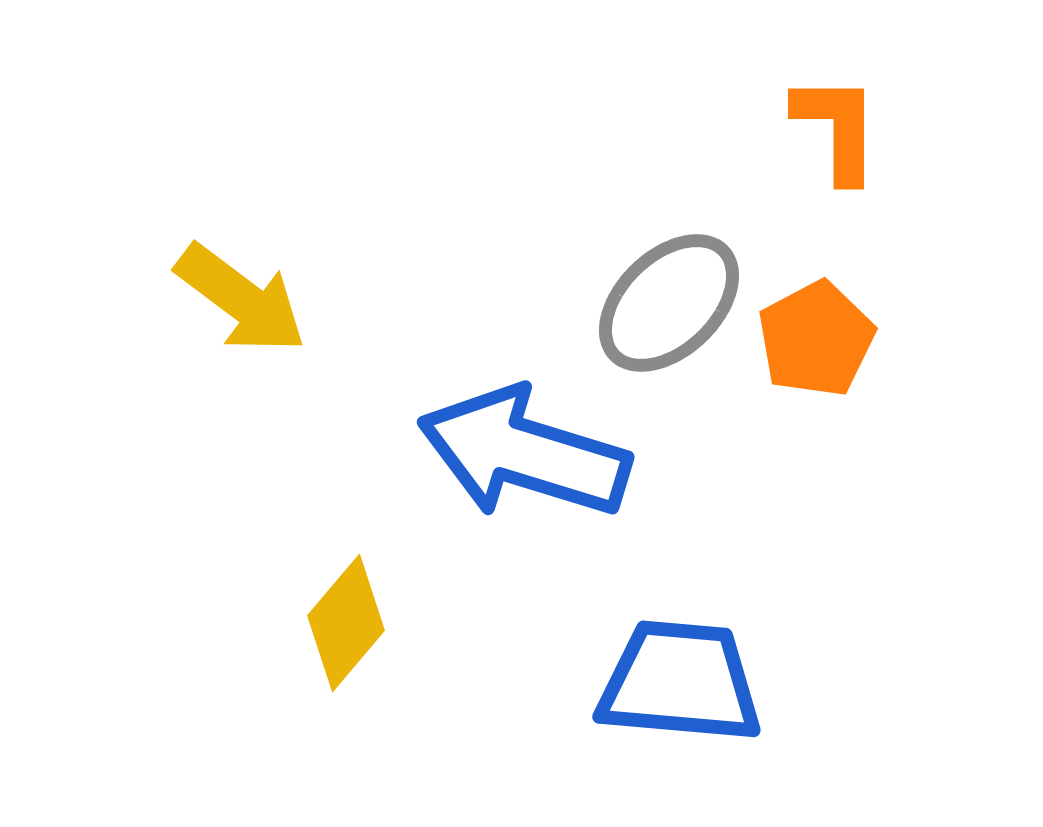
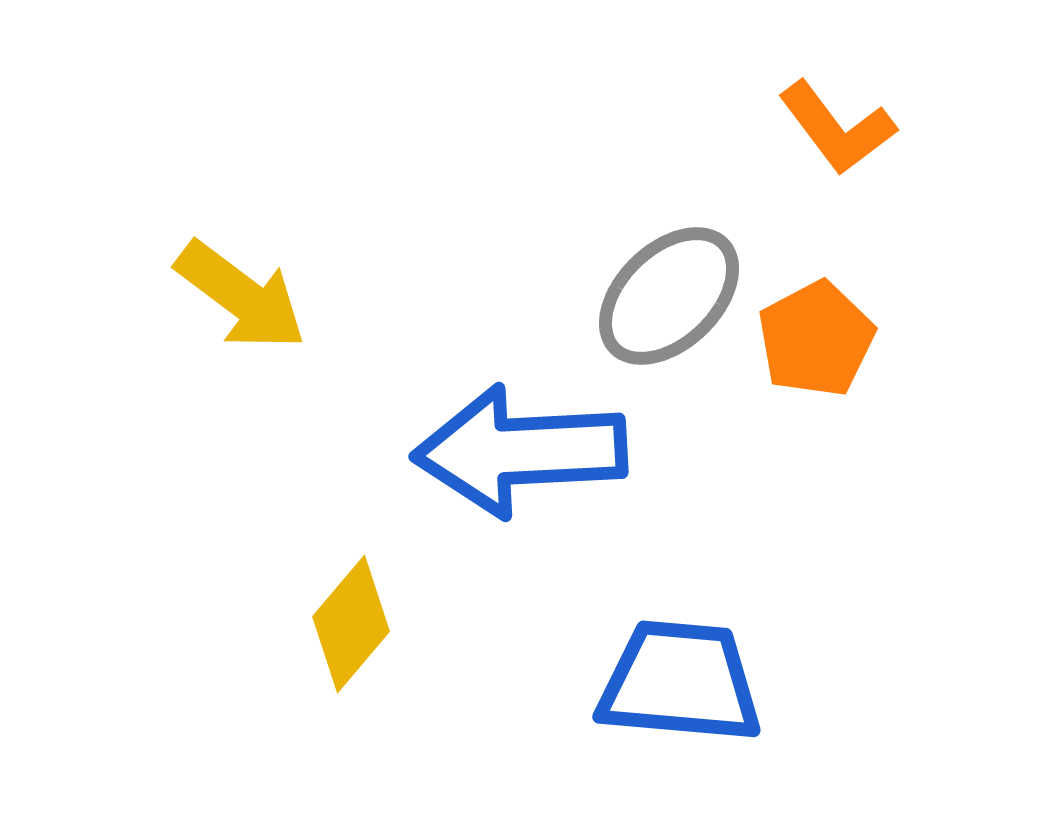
orange L-shape: rotated 143 degrees clockwise
yellow arrow: moved 3 px up
gray ellipse: moved 7 px up
blue arrow: moved 4 px left, 2 px up; rotated 20 degrees counterclockwise
yellow diamond: moved 5 px right, 1 px down
